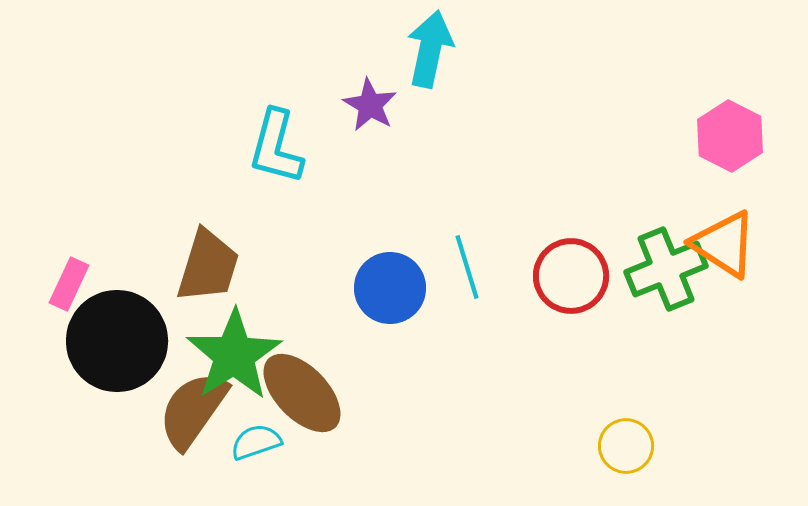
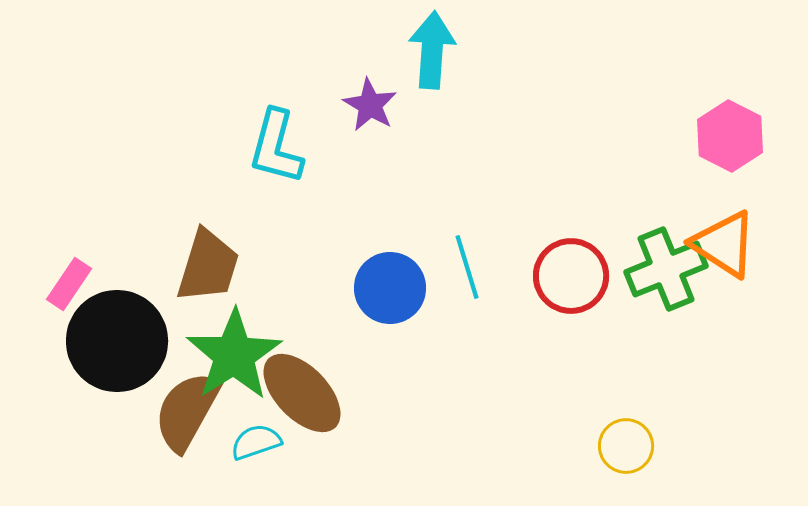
cyan arrow: moved 2 px right, 1 px down; rotated 8 degrees counterclockwise
pink rectangle: rotated 9 degrees clockwise
brown semicircle: moved 6 px left, 1 px down; rotated 6 degrees counterclockwise
